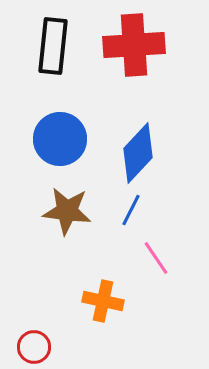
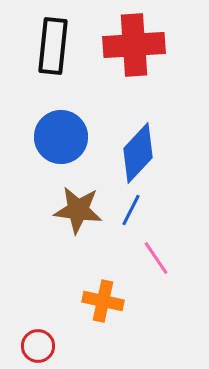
blue circle: moved 1 px right, 2 px up
brown star: moved 11 px right, 1 px up
red circle: moved 4 px right, 1 px up
